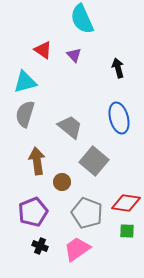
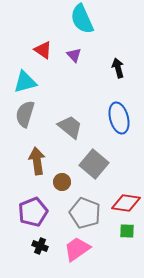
gray square: moved 3 px down
gray pentagon: moved 2 px left
